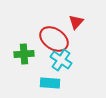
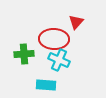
red ellipse: rotated 32 degrees counterclockwise
cyan cross: moved 2 px left; rotated 10 degrees counterclockwise
cyan rectangle: moved 4 px left, 2 px down
